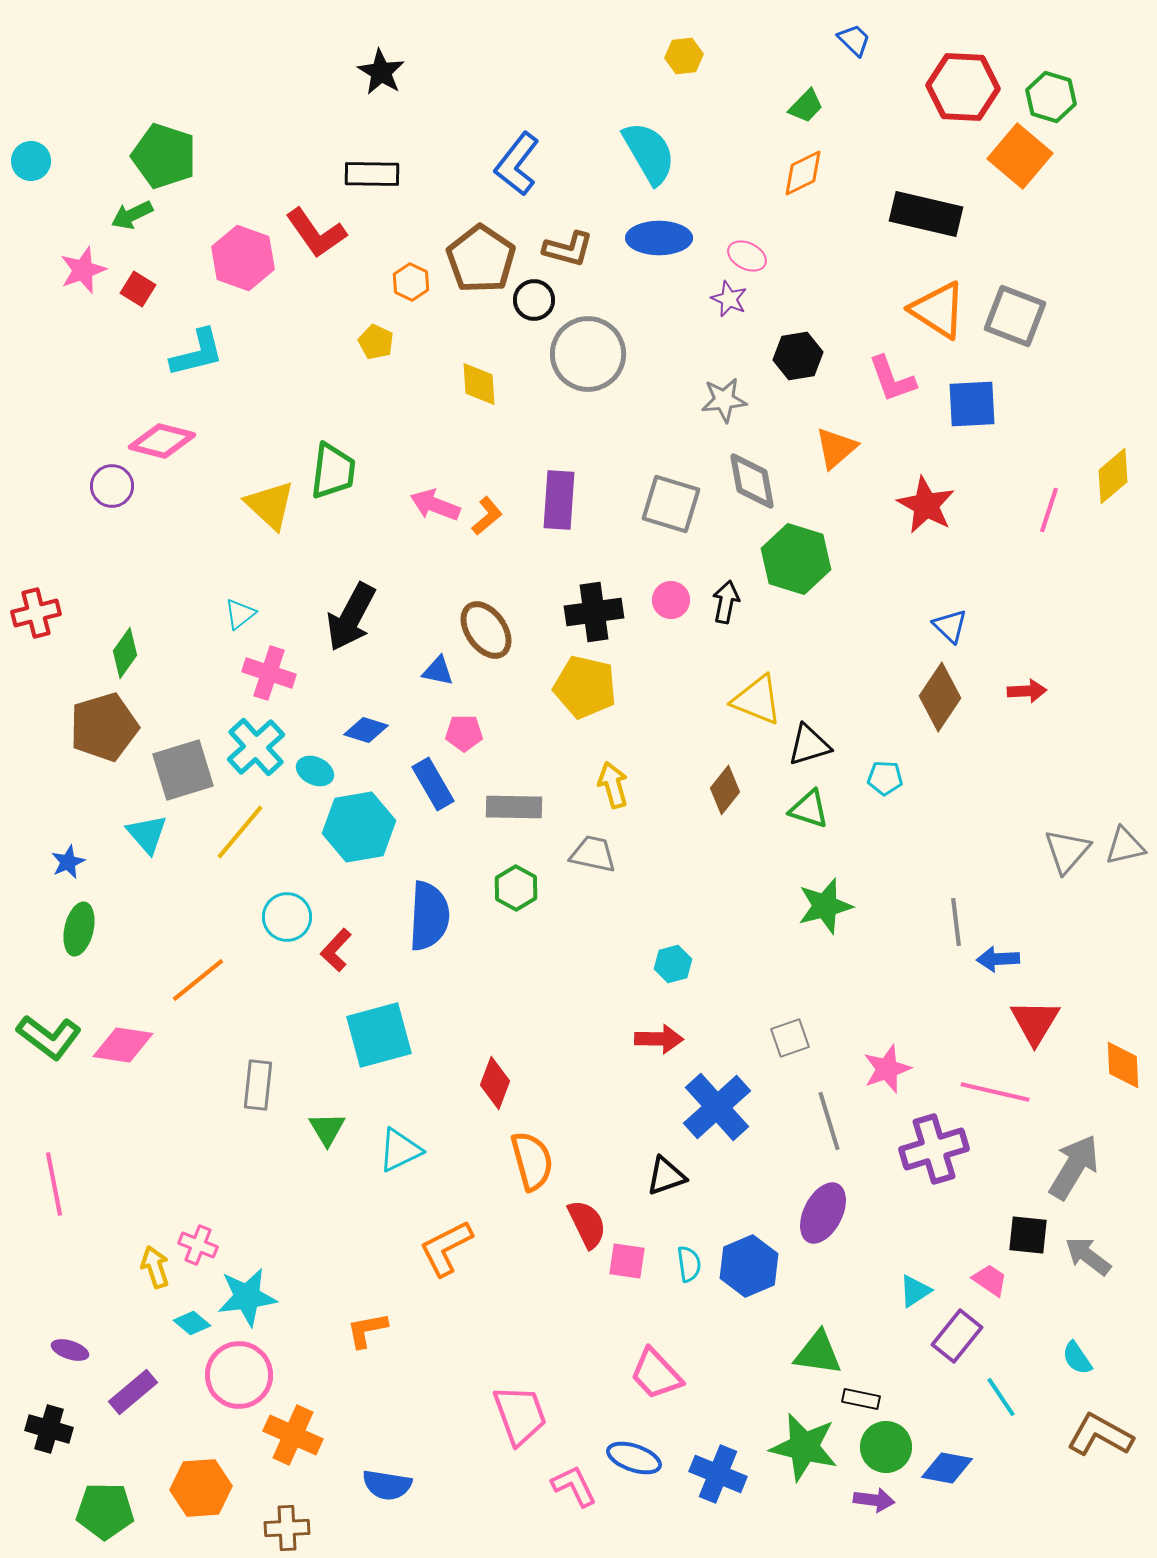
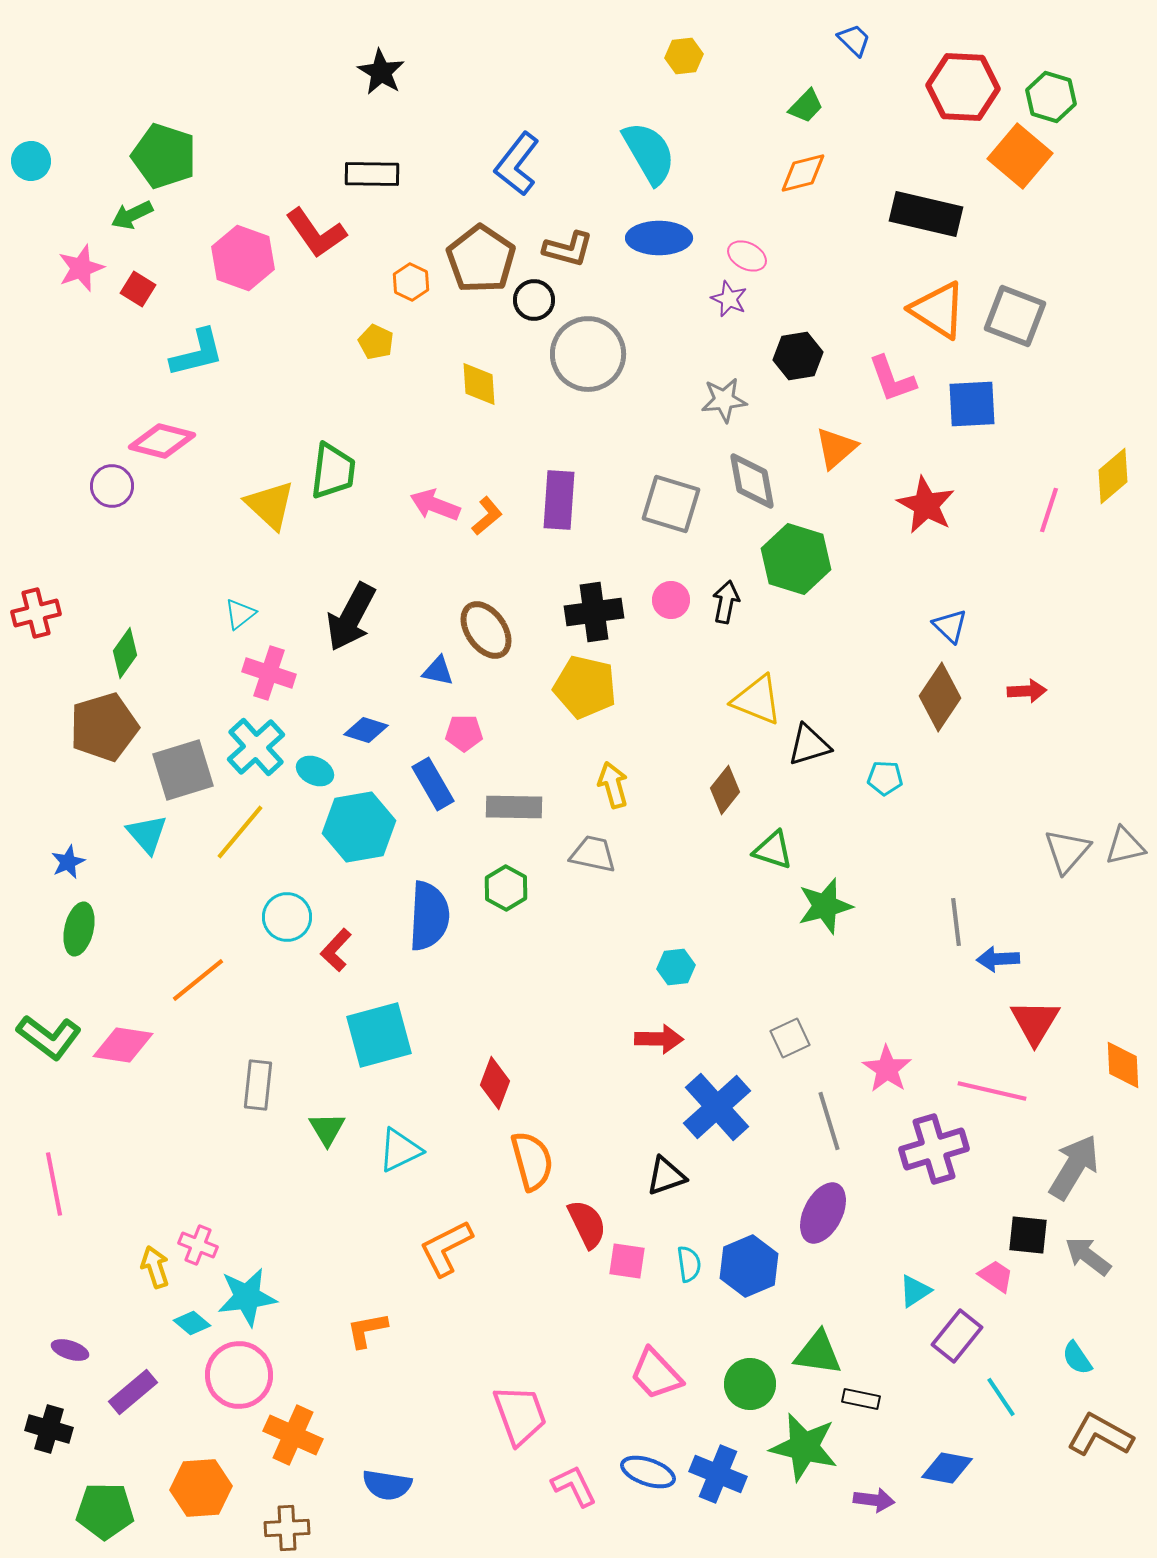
orange diamond at (803, 173): rotated 12 degrees clockwise
pink star at (83, 270): moved 2 px left, 2 px up
green triangle at (809, 809): moved 36 px left, 41 px down
green hexagon at (516, 888): moved 10 px left
cyan hexagon at (673, 964): moved 3 px right, 3 px down; rotated 9 degrees clockwise
gray square at (790, 1038): rotated 6 degrees counterclockwise
pink star at (887, 1069): rotated 18 degrees counterclockwise
pink line at (995, 1092): moved 3 px left, 1 px up
pink trapezoid at (990, 1280): moved 6 px right, 4 px up
green circle at (886, 1447): moved 136 px left, 63 px up
blue ellipse at (634, 1458): moved 14 px right, 14 px down
